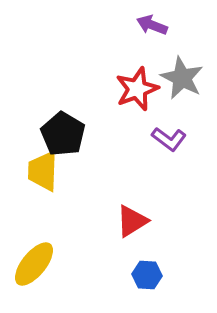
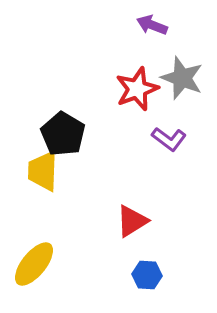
gray star: rotated 6 degrees counterclockwise
